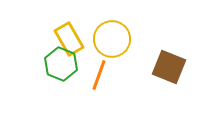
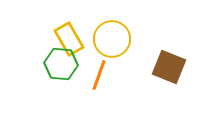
green hexagon: rotated 16 degrees counterclockwise
